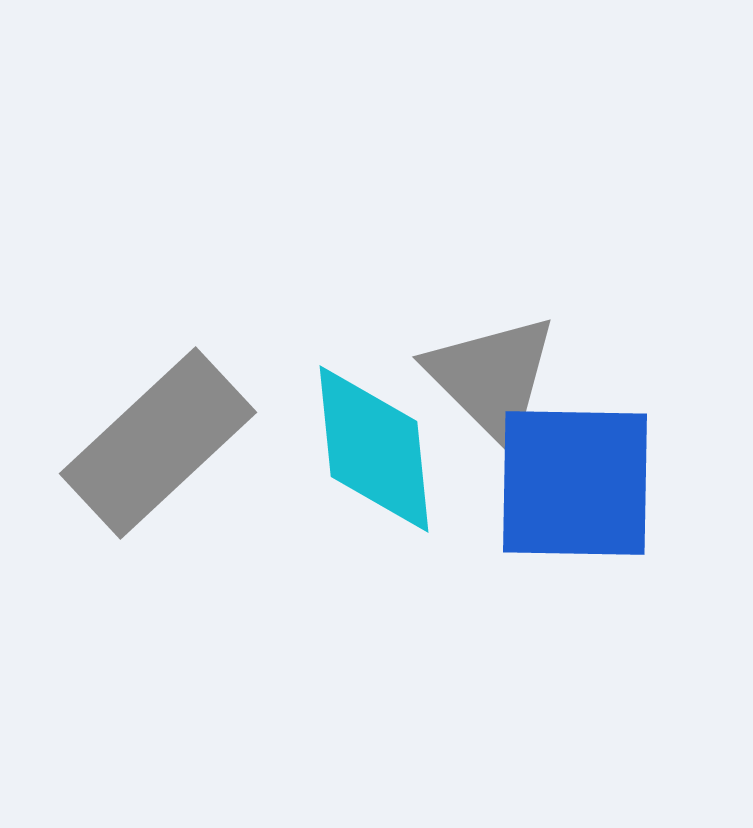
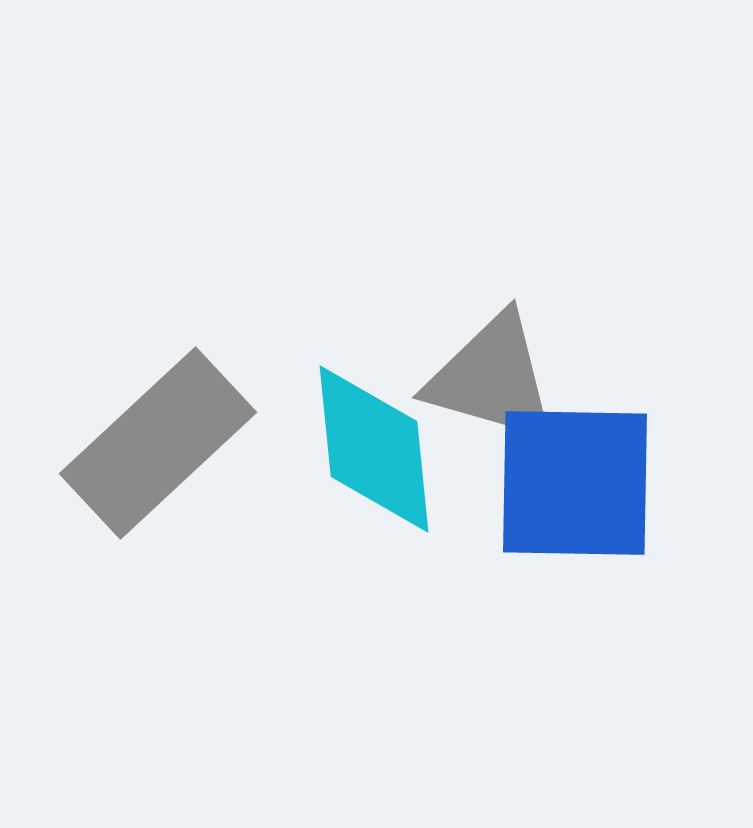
gray triangle: rotated 29 degrees counterclockwise
